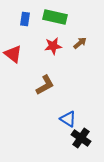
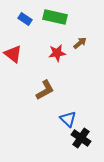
blue rectangle: rotated 64 degrees counterclockwise
red star: moved 4 px right, 7 px down
brown L-shape: moved 5 px down
blue triangle: rotated 12 degrees clockwise
